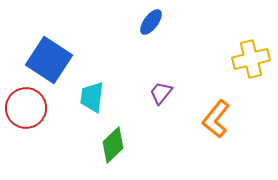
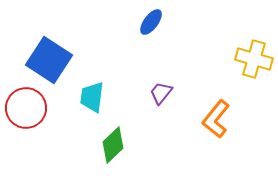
yellow cross: moved 3 px right; rotated 30 degrees clockwise
